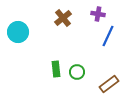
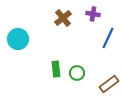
purple cross: moved 5 px left
cyan circle: moved 7 px down
blue line: moved 2 px down
green circle: moved 1 px down
